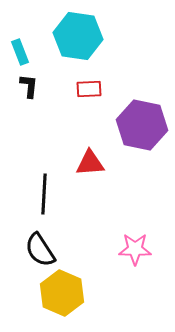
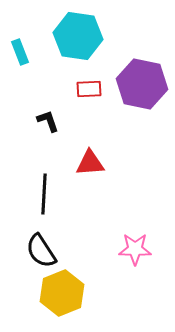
black L-shape: moved 19 px right, 35 px down; rotated 25 degrees counterclockwise
purple hexagon: moved 41 px up
black semicircle: moved 1 px right, 1 px down
yellow hexagon: rotated 15 degrees clockwise
